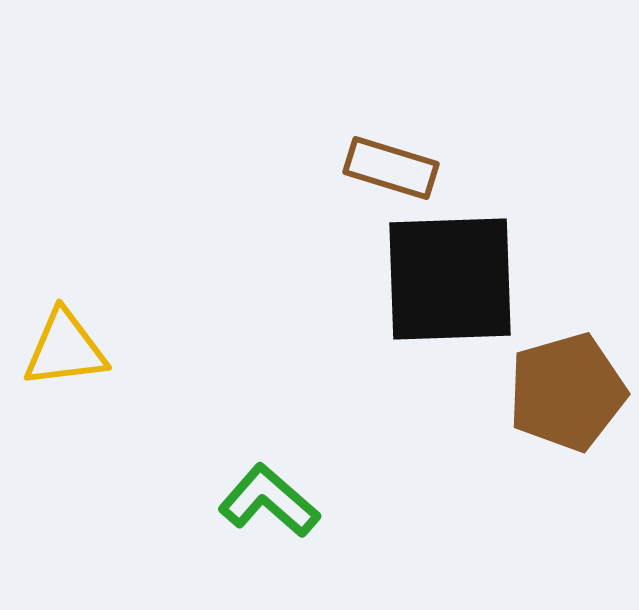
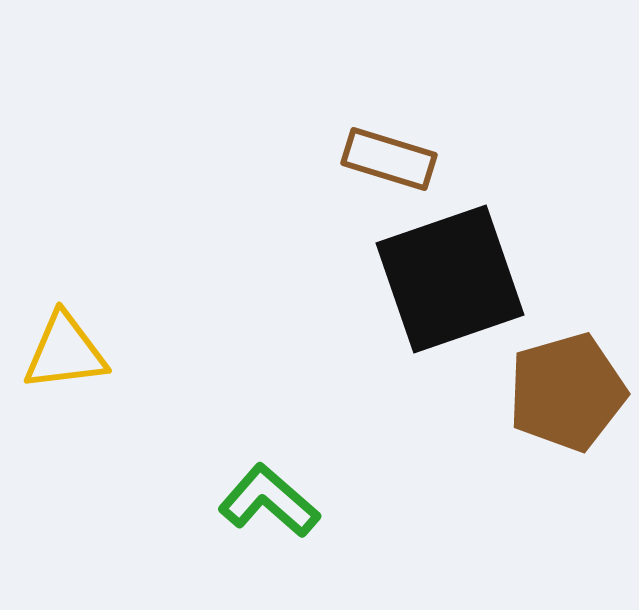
brown rectangle: moved 2 px left, 9 px up
black square: rotated 17 degrees counterclockwise
yellow triangle: moved 3 px down
